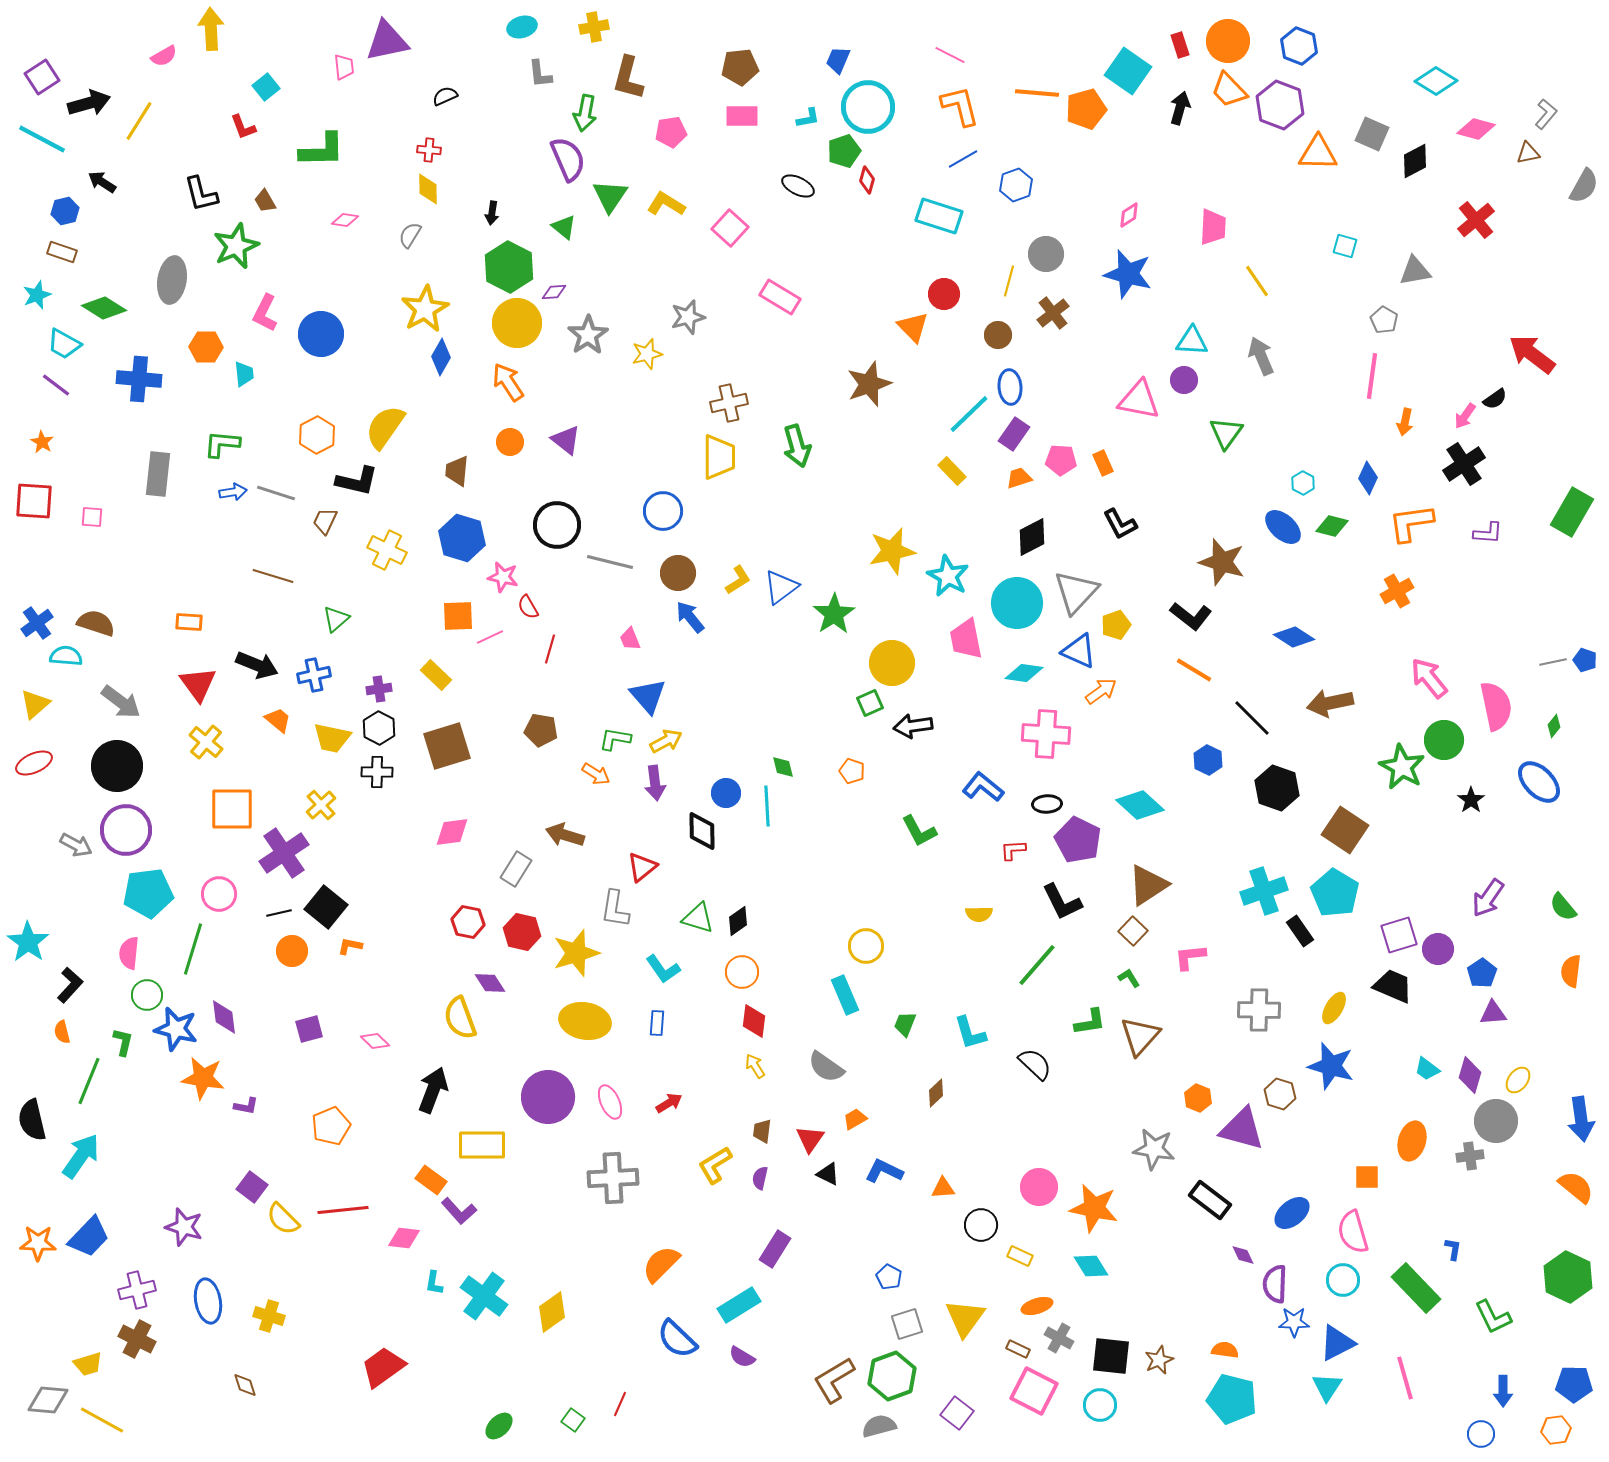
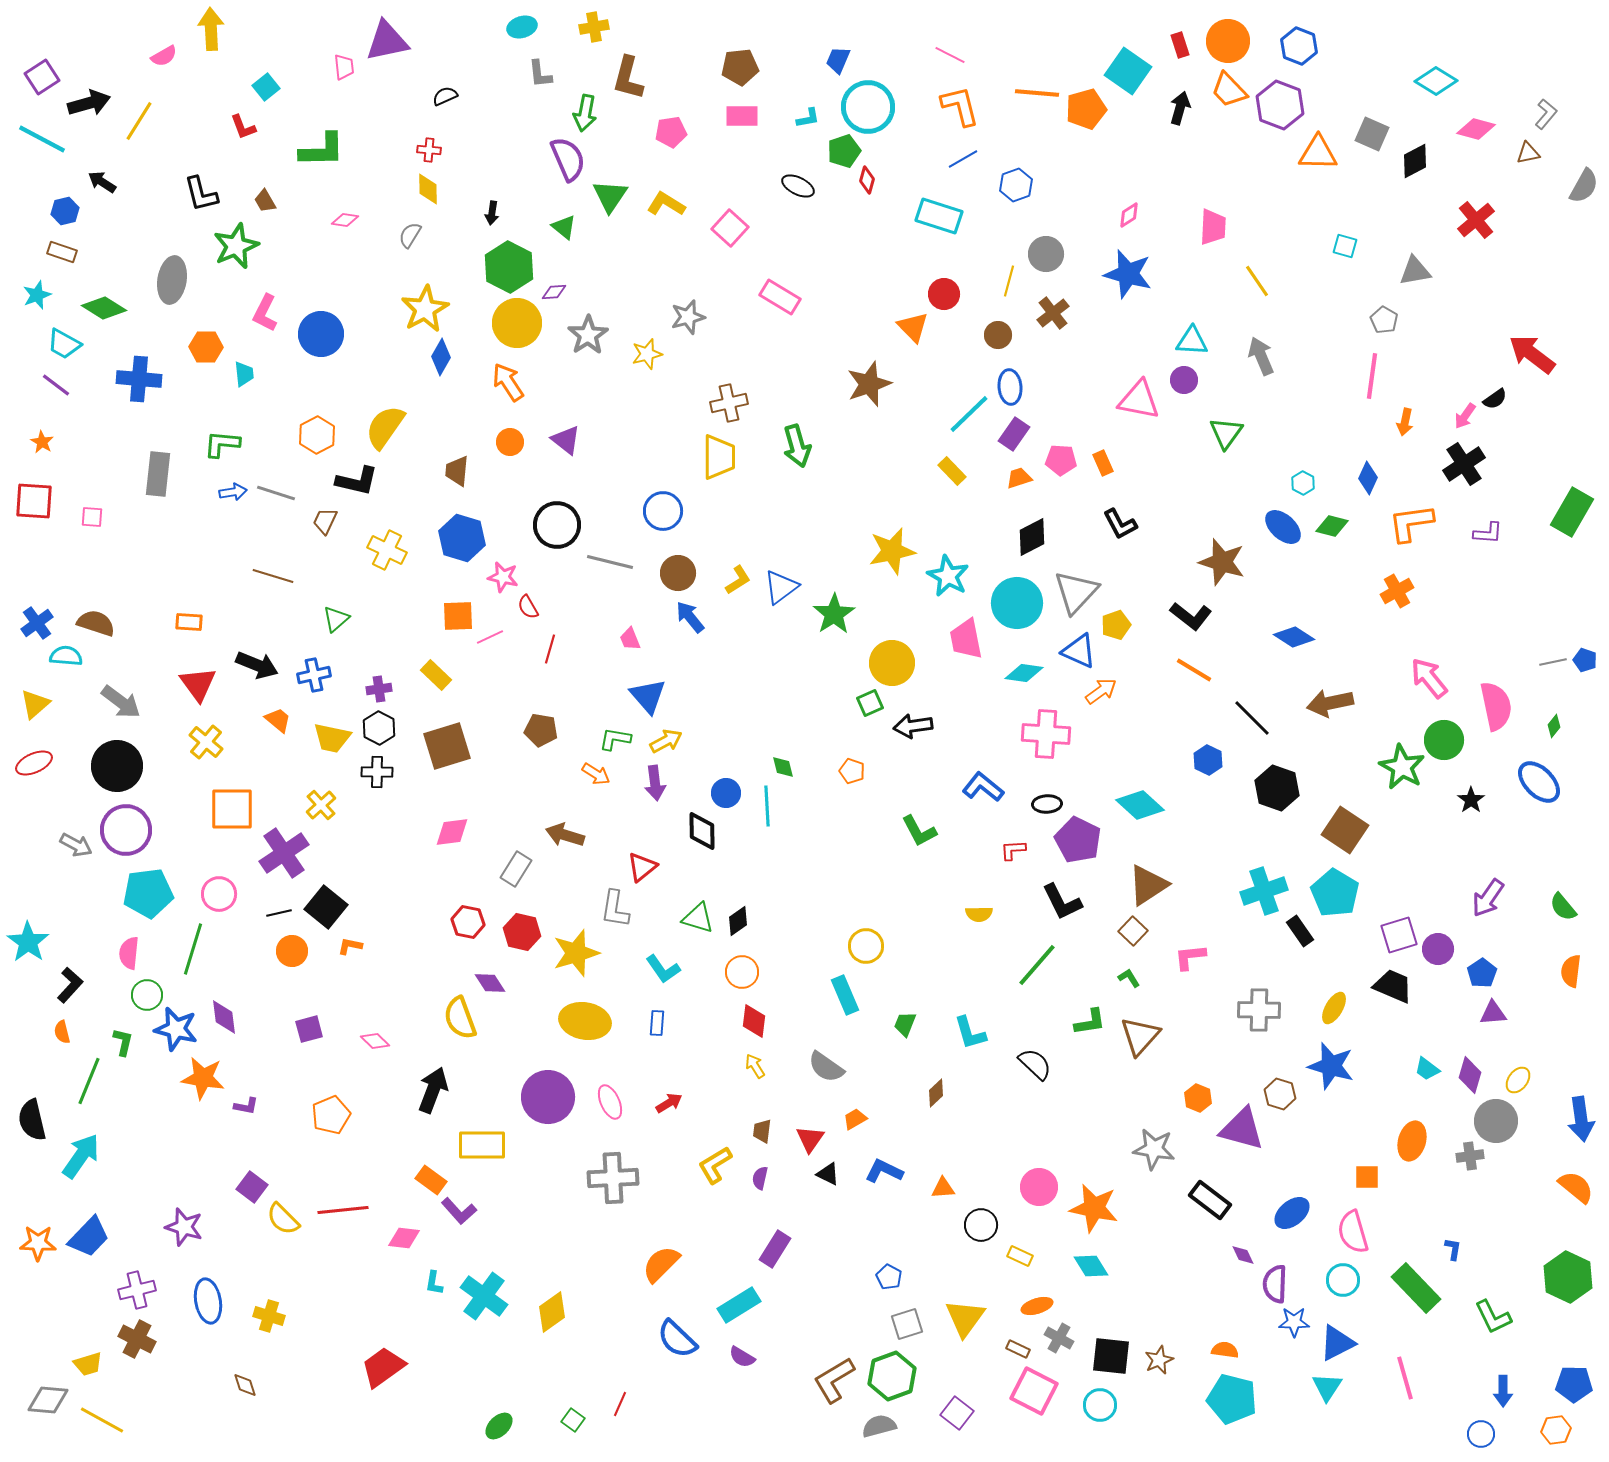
orange pentagon at (331, 1126): moved 11 px up
